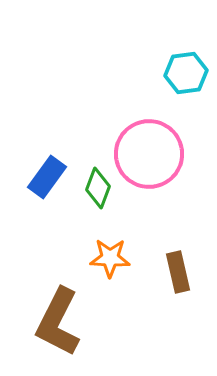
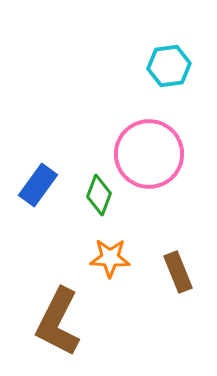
cyan hexagon: moved 17 px left, 7 px up
blue rectangle: moved 9 px left, 8 px down
green diamond: moved 1 px right, 7 px down
brown rectangle: rotated 9 degrees counterclockwise
